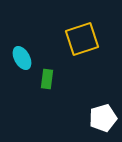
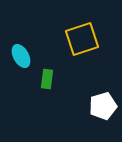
cyan ellipse: moved 1 px left, 2 px up
white pentagon: moved 12 px up
